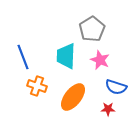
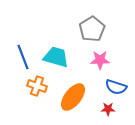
cyan trapezoid: moved 10 px left, 1 px down; rotated 104 degrees clockwise
pink star: rotated 24 degrees counterclockwise
